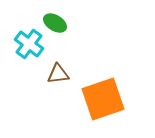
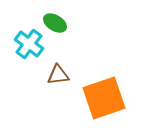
brown triangle: moved 1 px down
orange square: moved 1 px right, 1 px up
